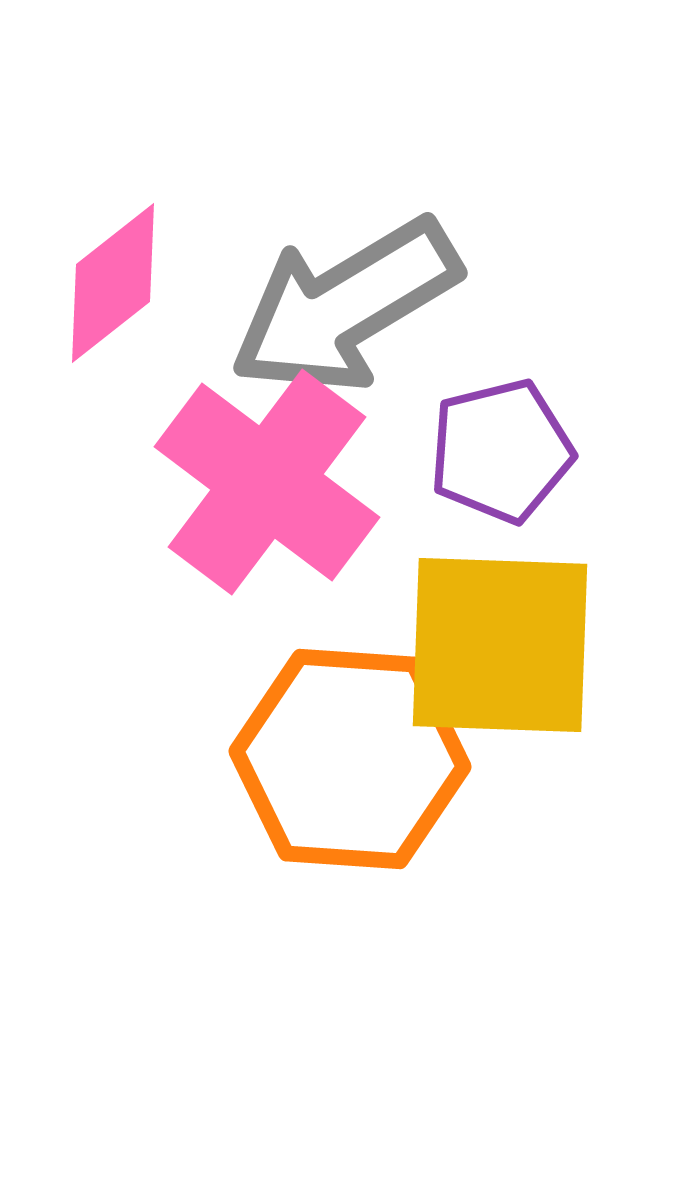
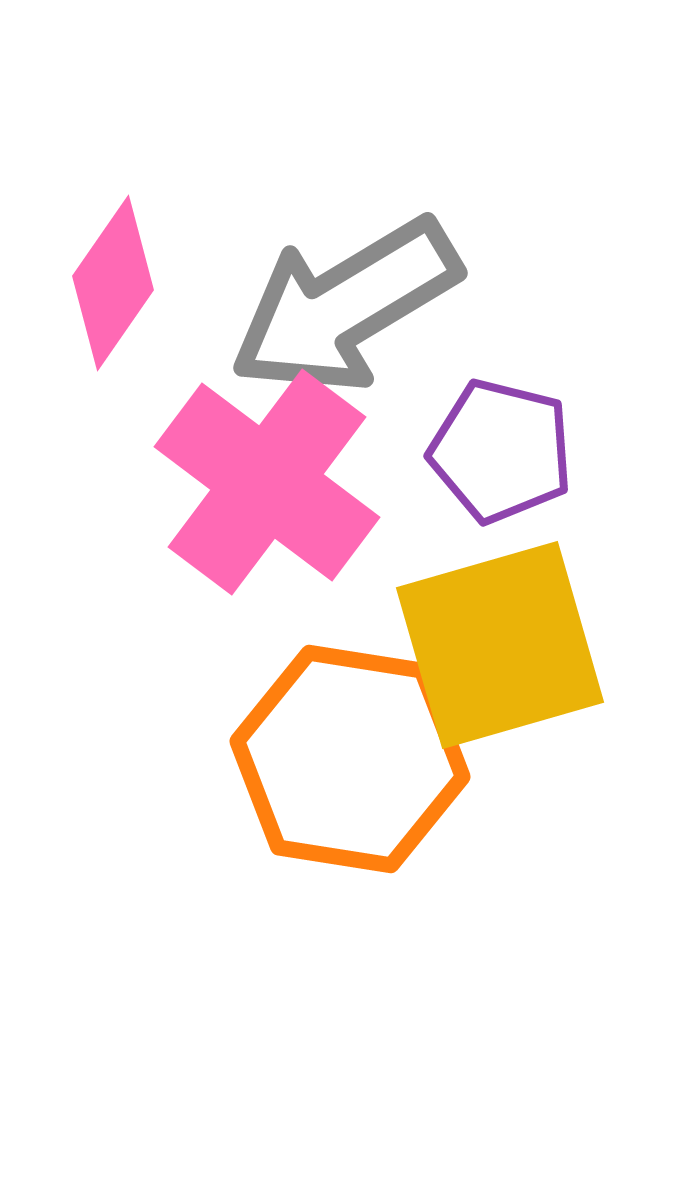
pink diamond: rotated 17 degrees counterclockwise
purple pentagon: rotated 28 degrees clockwise
yellow square: rotated 18 degrees counterclockwise
orange hexagon: rotated 5 degrees clockwise
